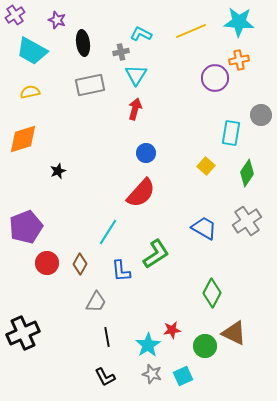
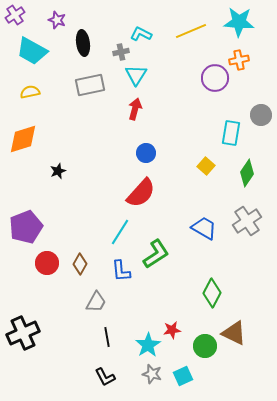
cyan line at (108, 232): moved 12 px right
